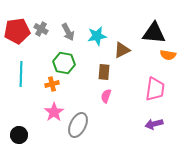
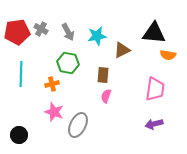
red pentagon: moved 1 px down
green hexagon: moved 4 px right
brown rectangle: moved 1 px left, 3 px down
pink star: rotated 18 degrees counterclockwise
